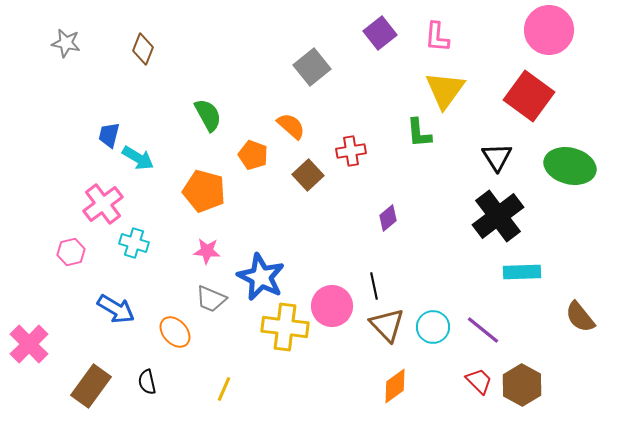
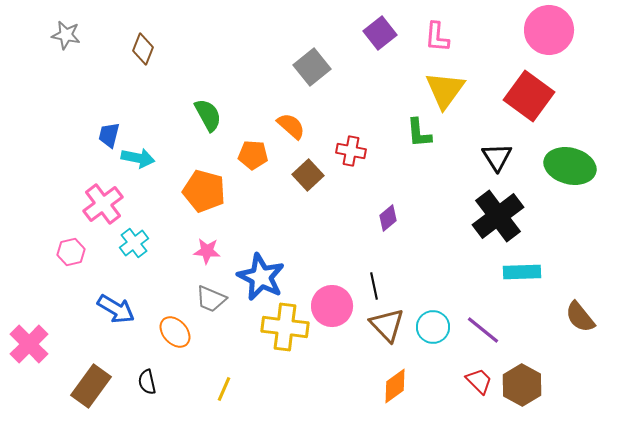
gray star at (66, 43): moved 8 px up
red cross at (351, 151): rotated 20 degrees clockwise
orange pentagon at (253, 155): rotated 16 degrees counterclockwise
cyan arrow at (138, 158): rotated 20 degrees counterclockwise
cyan cross at (134, 243): rotated 36 degrees clockwise
